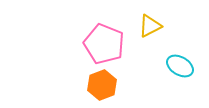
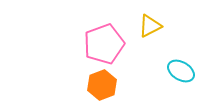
pink pentagon: rotated 30 degrees clockwise
cyan ellipse: moved 1 px right, 5 px down
